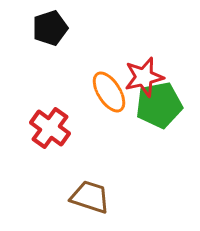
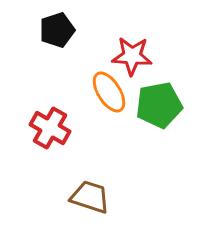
black pentagon: moved 7 px right, 2 px down
red star: moved 12 px left, 21 px up; rotated 18 degrees clockwise
red cross: rotated 6 degrees counterclockwise
